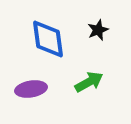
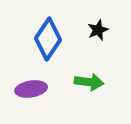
blue diamond: rotated 42 degrees clockwise
green arrow: rotated 36 degrees clockwise
